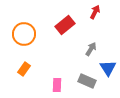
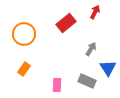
red rectangle: moved 1 px right, 2 px up
